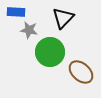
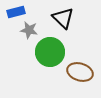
blue rectangle: rotated 18 degrees counterclockwise
black triangle: rotated 30 degrees counterclockwise
brown ellipse: moved 1 px left; rotated 25 degrees counterclockwise
